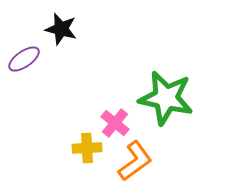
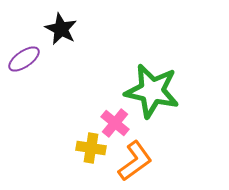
black star: rotated 12 degrees clockwise
green star: moved 14 px left, 7 px up
yellow cross: moved 4 px right; rotated 12 degrees clockwise
